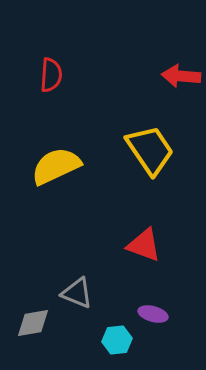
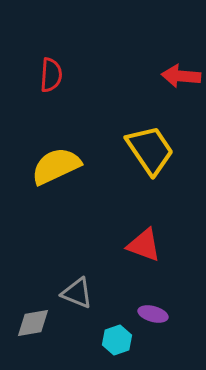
cyan hexagon: rotated 12 degrees counterclockwise
